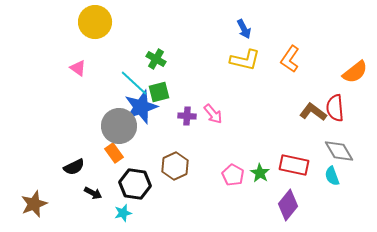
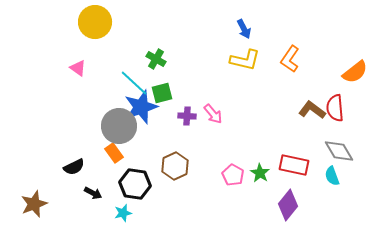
green square: moved 3 px right, 1 px down
brown L-shape: moved 1 px left, 2 px up
